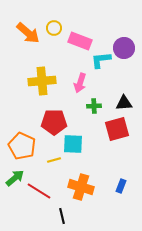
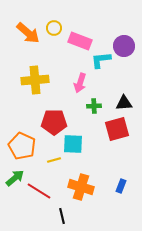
purple circle: moved 2 px up
yellow cross: moved 7 px left, 1 px up
